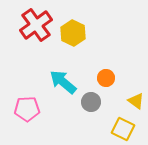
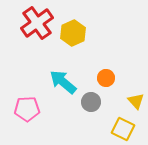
red cross: moved 1 px right, 2 px up
yellow hexagon: rotated 10 degrees clockwise
yellow triangle: rotated 12 degrees clockwise
